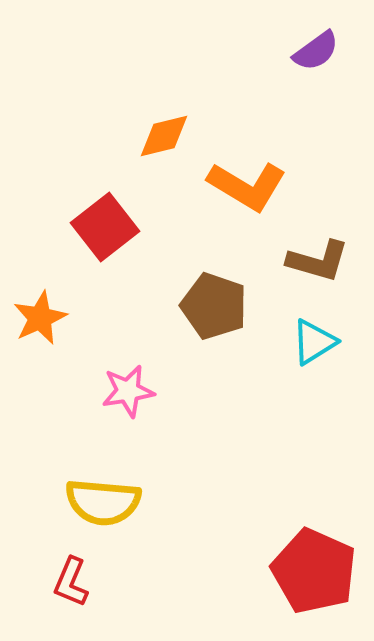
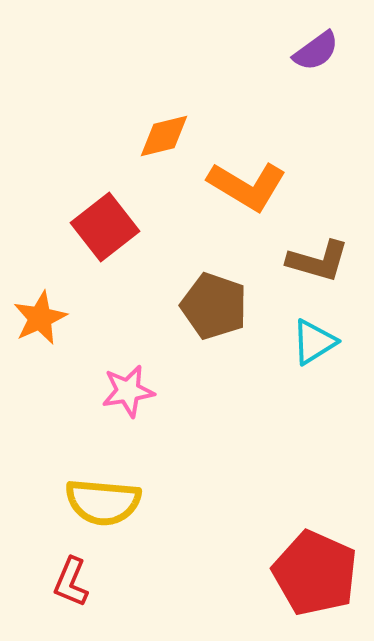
red pentagon: moved 1 px right, 2 px down
